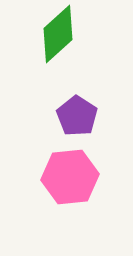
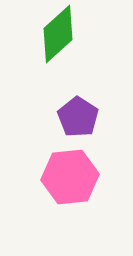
purple pentagon: moved 1 px right, 1 px down
